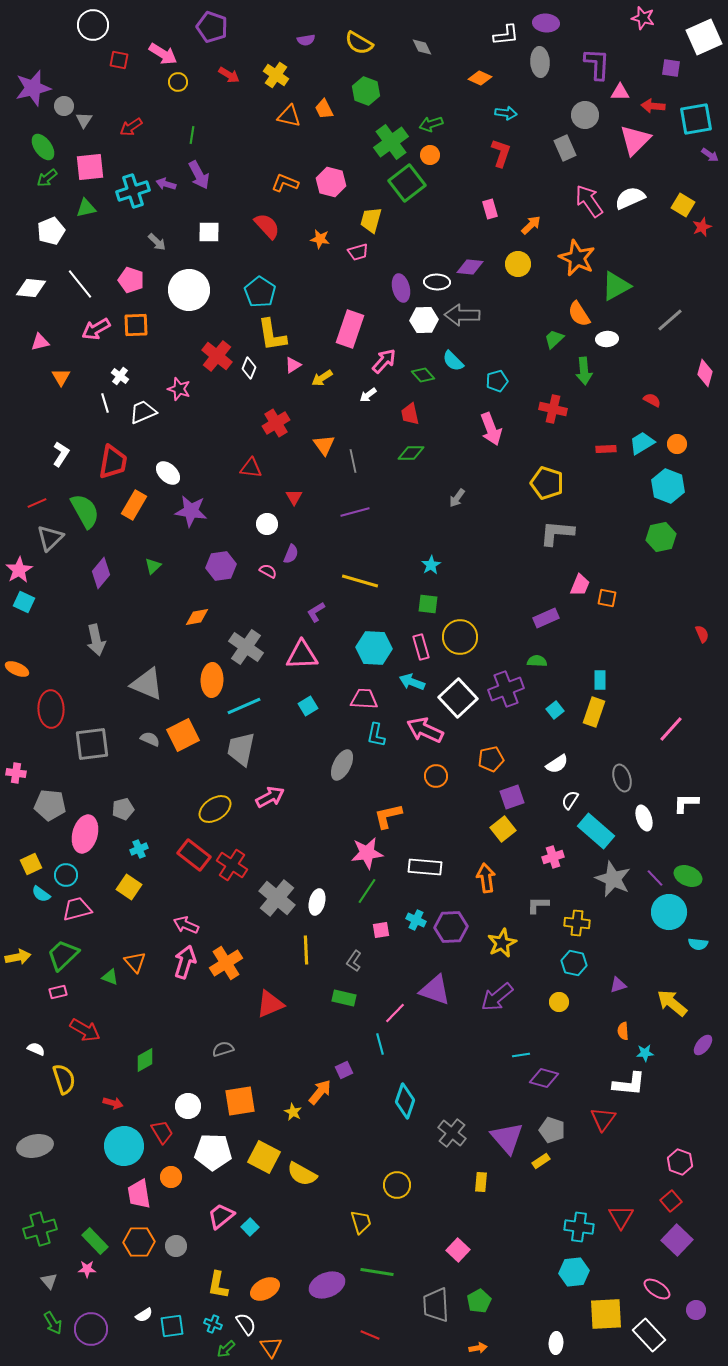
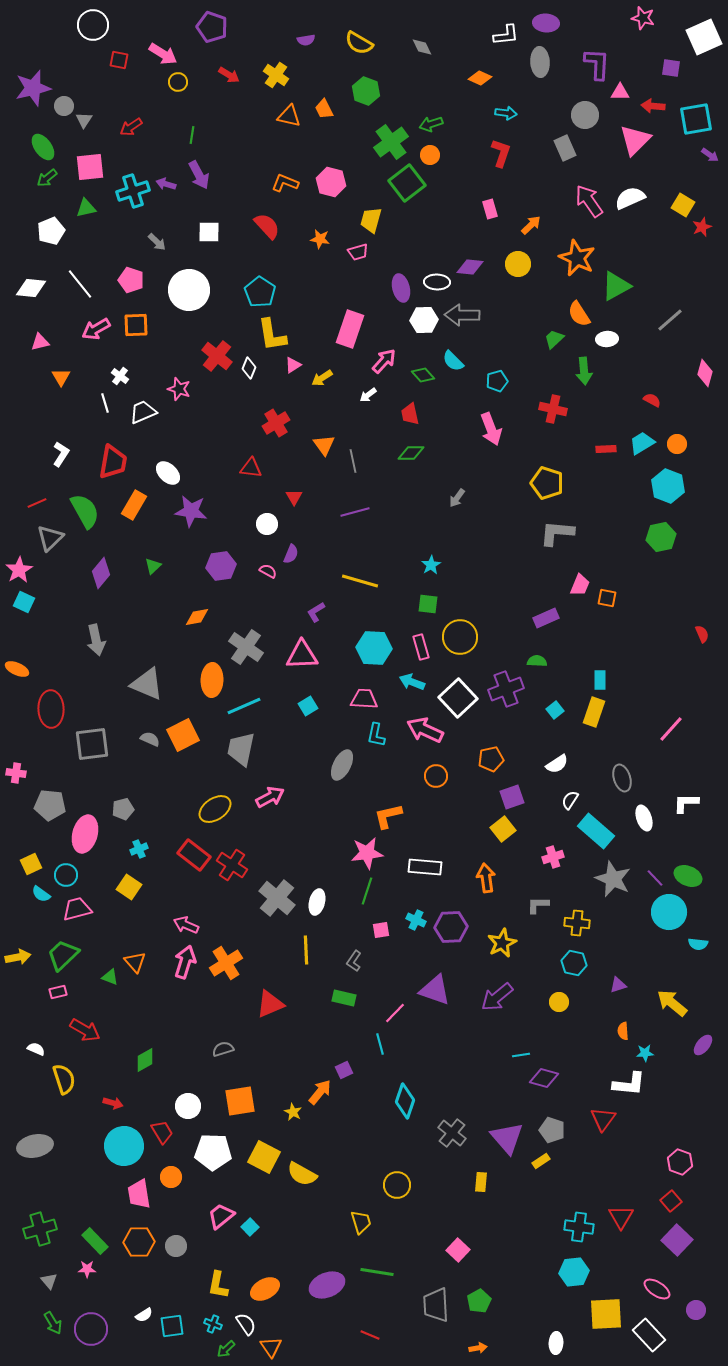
green line at (367, 891): rotated 16 degrees counterclockwise
